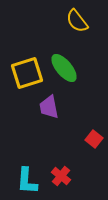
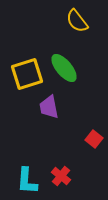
yellow square: moved 1 px down
